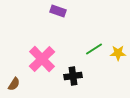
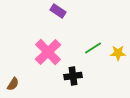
purple rectangle: rotated 14 degrees clockwise
green line: moved 1 px left, 1 px up
pink cross: moved 6 px right, 7 px up
brown semicircle: moved 1 px left
